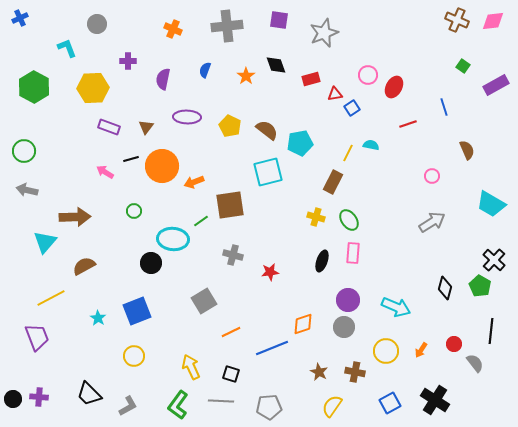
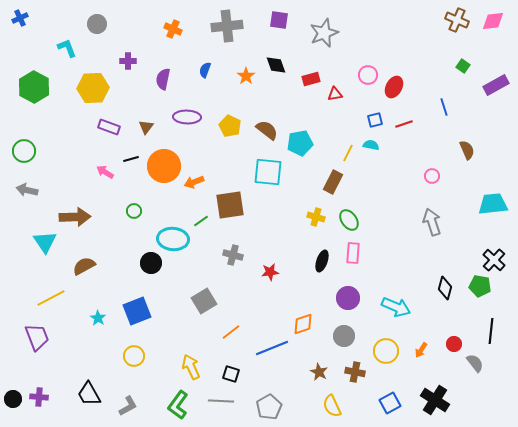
blue square at (352, 108): moved 23 px right, 12 px down; rotated 21 degrees clockwise
red line at (408, 124): moved 4 px left
orange circle at (162, 166): moved 2 px right
cyan square at (268, 172): rotated 20 degrees clockwise
cyan trapezoid at (491, 204): moved 2 px right; rotated 144 degrees clockwise
gray arrow at (432, 222): rotated 76 degrees counterclockwise
cyan triangle at (45, 242): rotated 15 degrees counterclockwise
green pentagon at (480, 286): rotated 20 degrees counterclockwise
purple circle at (348, 300): moved 2 px up
gray circle at (344, 327): moved 9 px down
orange line at (231, 332): rotated 12 degrees counterclockwise
black trapezoid at (89, 394): rotated 16 degrees clockwise
yellow semicircle at (332, 406): rotated 60 degrees counterclockwise
gray pentagon at (269, 407): rotated 25 degrees counterclockwise
